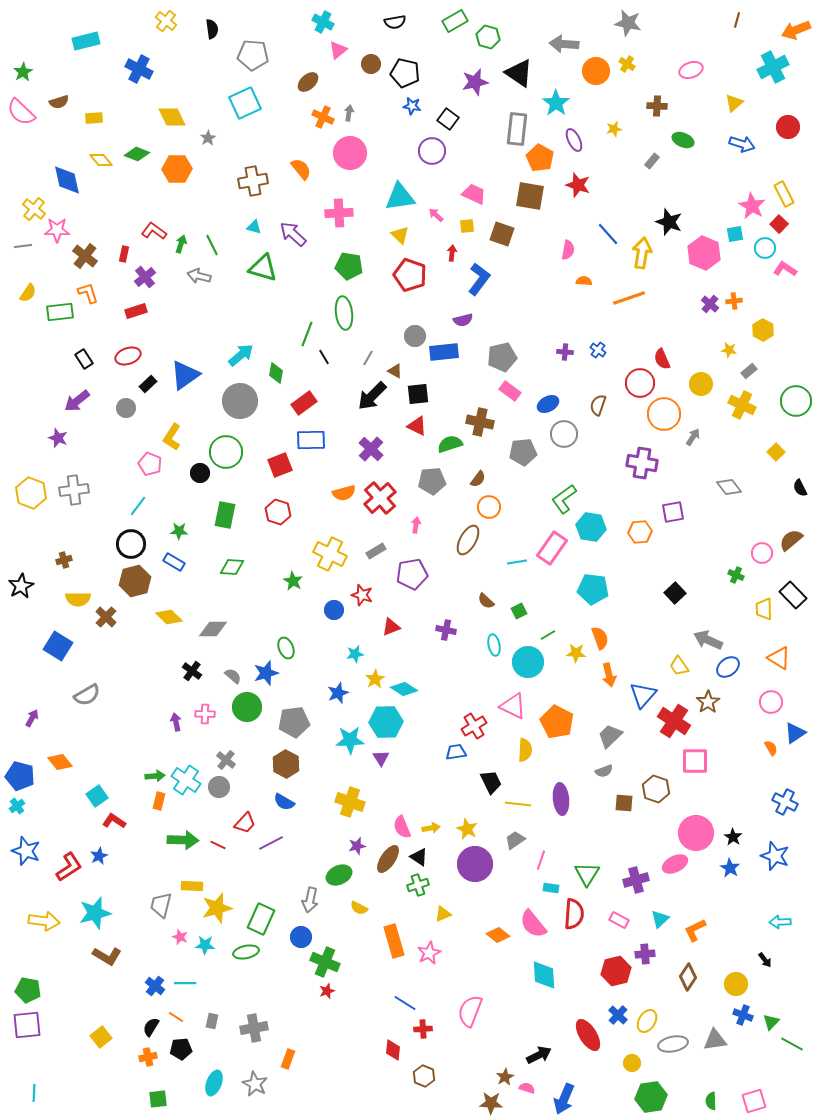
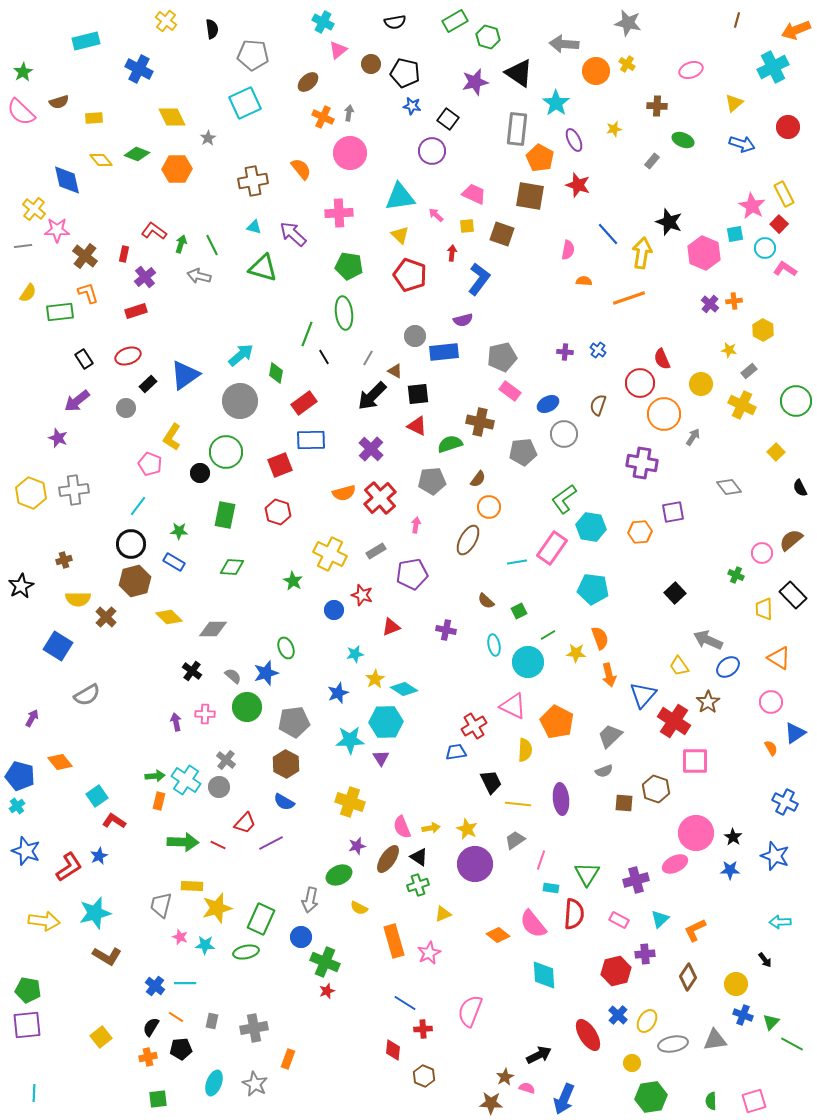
green arrow at (183, 840): moved 2 px down
blue star at (730, 868): moved 2 px down; rotated 30 degrees counterclockwise
